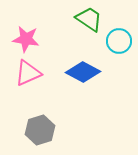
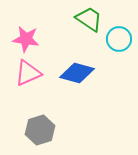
cyan circle: moved 2 px up
blue diamond: moved 6 px left, 1 px down; rotated 12 degrees counterclockwise
